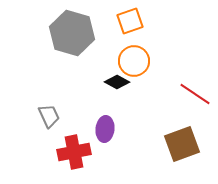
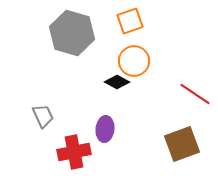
gray trapezoid: moved 6 px left
